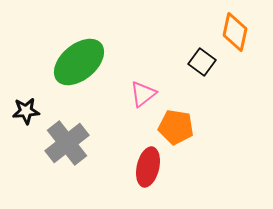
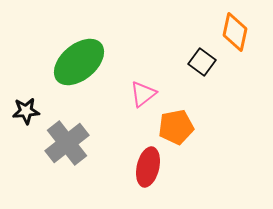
orange pentagon: rotated 20 degrees counterclockwise
